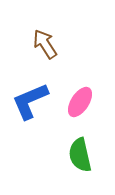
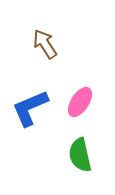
blue L-shape: moved 7 px down
